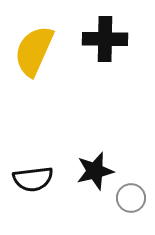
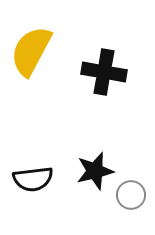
black cross: moved 1 px left, 33 px down; rotated 9 degrees clockwise
yellow semicircle: moved 3 px left; rotated 4 degrees clockwise
gray circle: moved 3 px up
